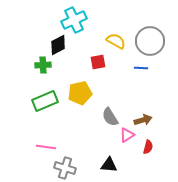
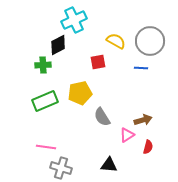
gray semicircle: moved 8 px left
gray cross: moved 4 px left
